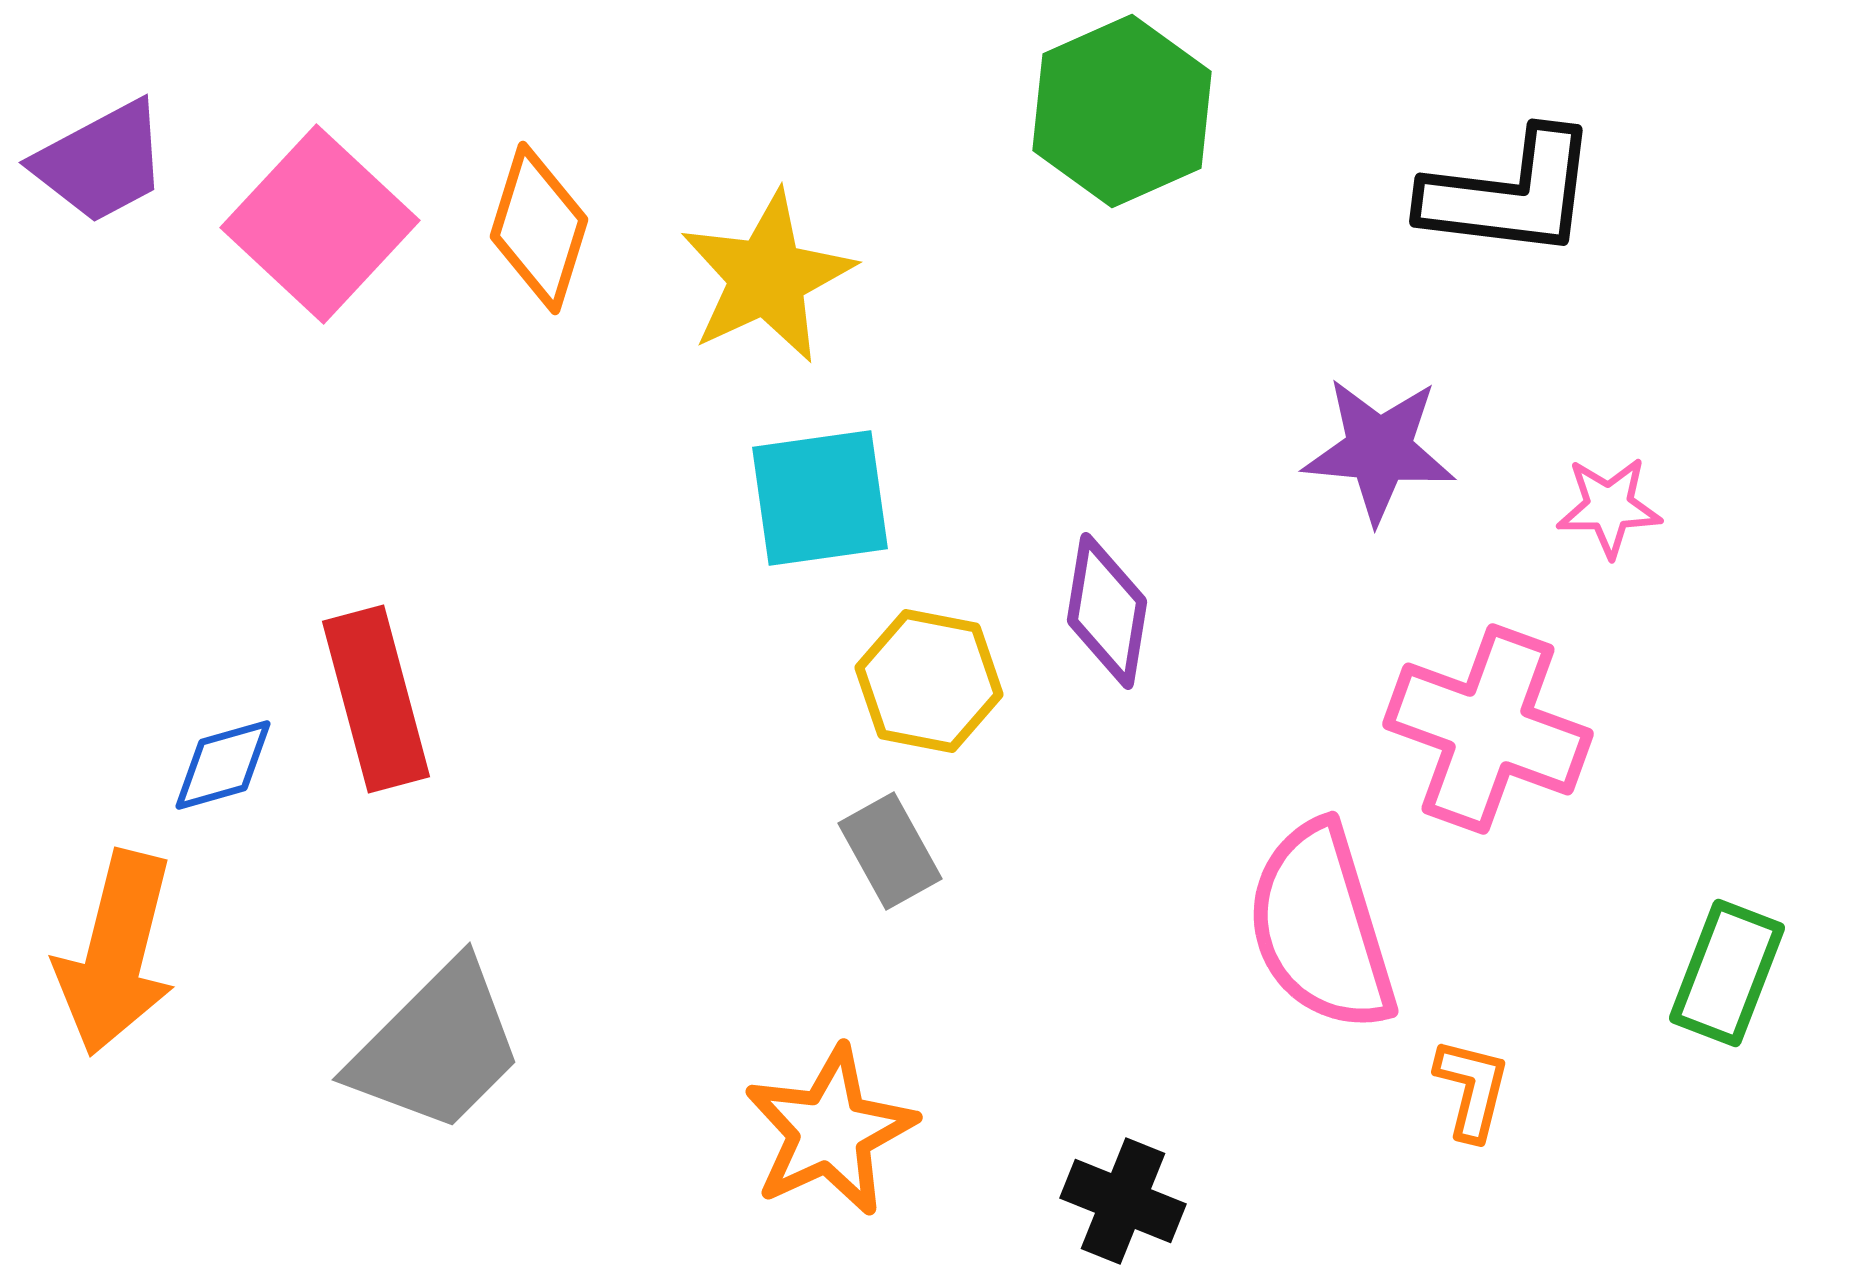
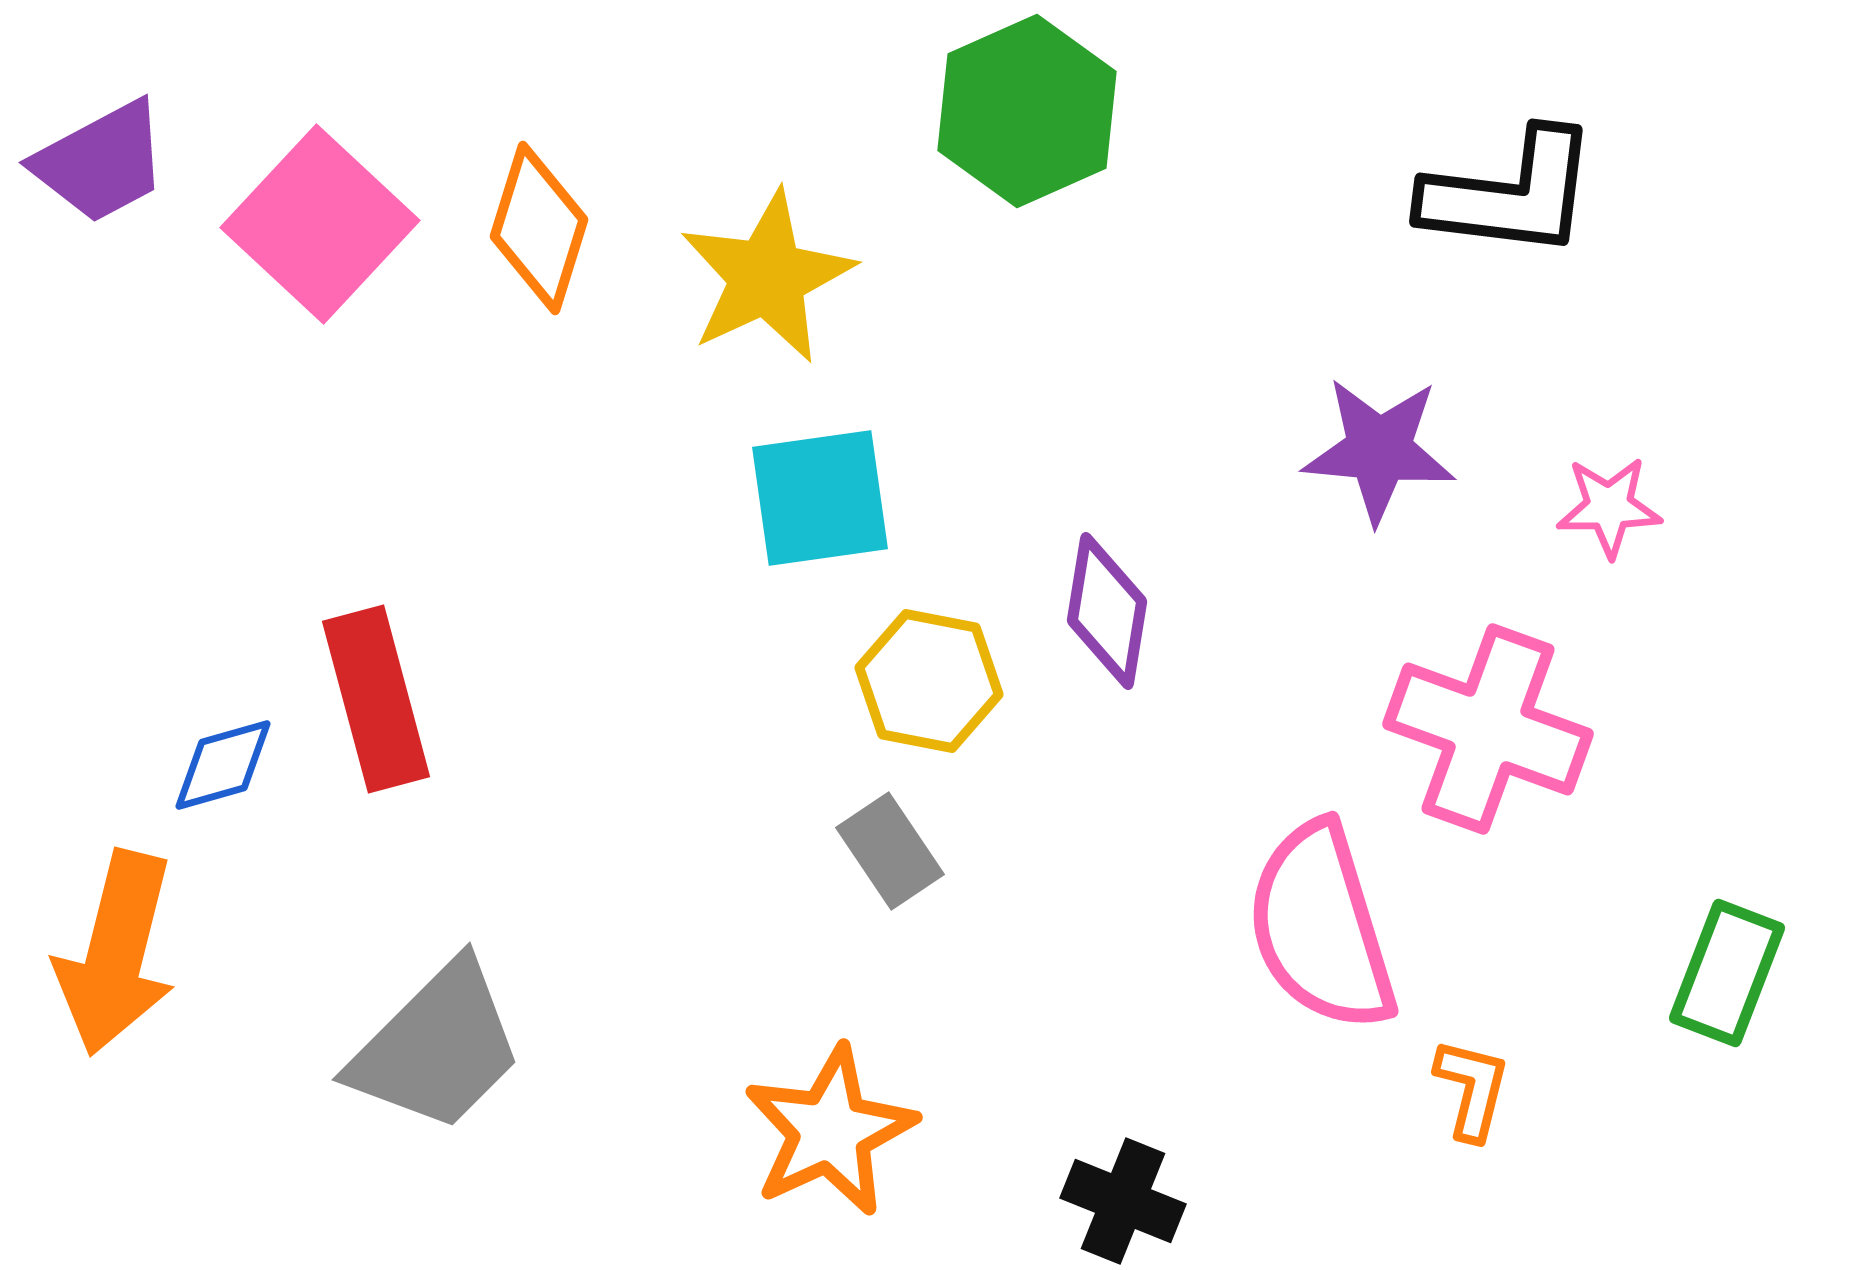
green hexagon: moved 95 px left
gray rectangle: rotated 5 degrees counterclockwise
